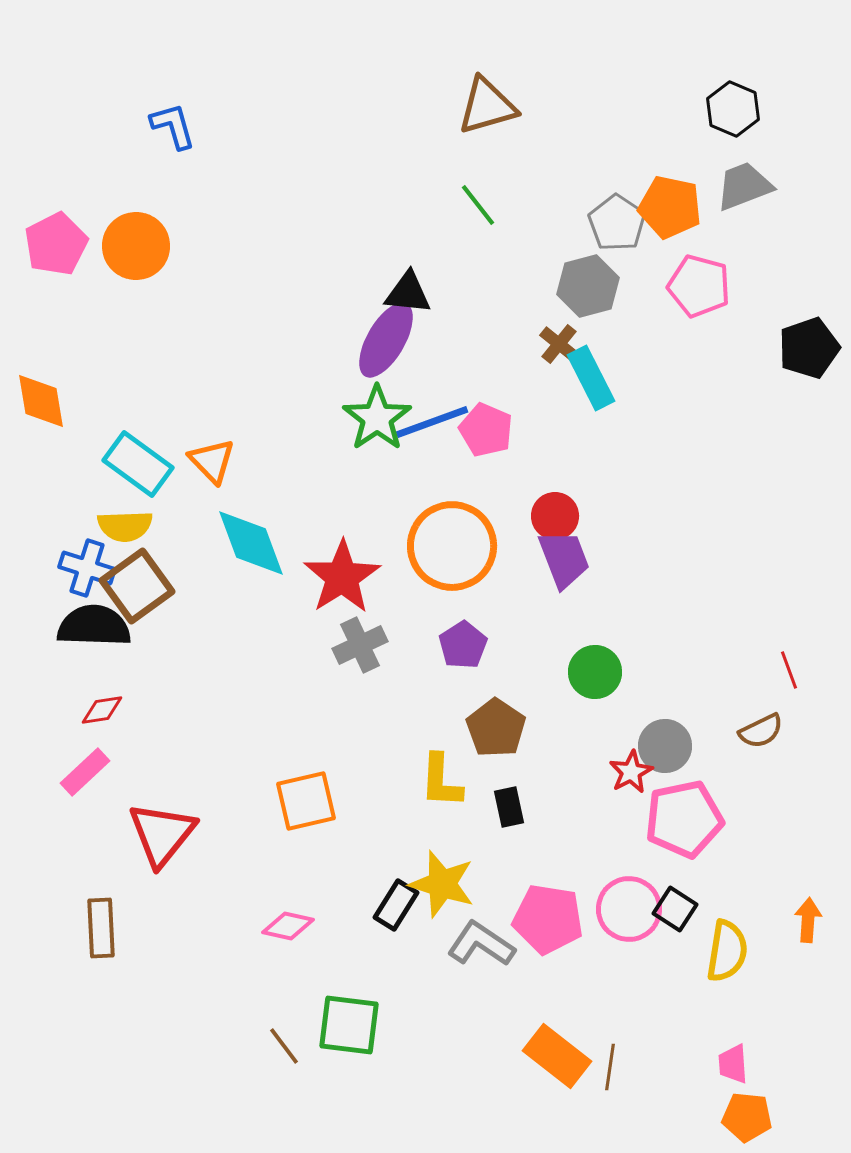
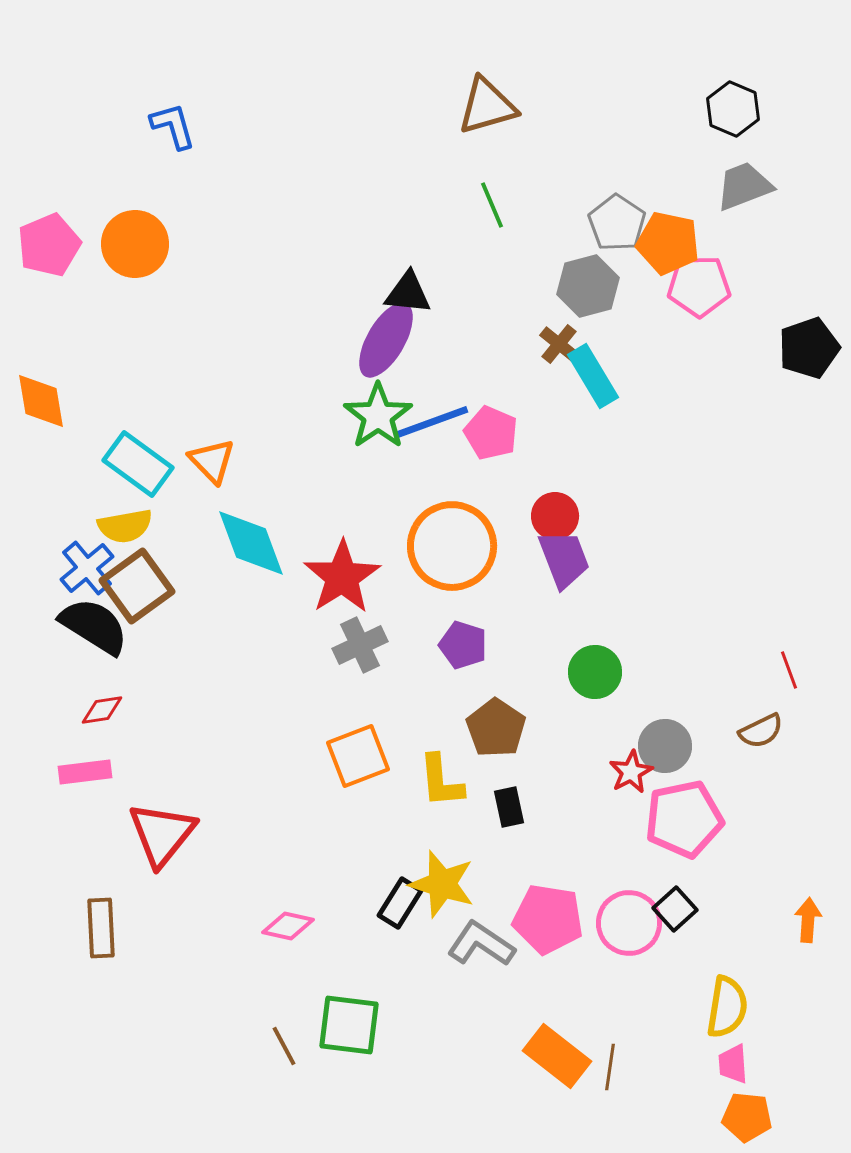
green line at (478, 205): moved 14 px right; rotated 15 degrees clockwise
orange pentagon at (670, 207): moved 2 px left, 36 px down
pink pentagon at (56, 244): moved 7 px left, 1 px down; rotated 4 degrees clockwise
orange circle at (136, 246): moved 1 px left, 2 px up
pink pentagon at (699, 286): rotated 16 degrees counterclockwise
cyan rectangle at (591, 378): moved 2 px right, 2 px up; rotated 4 degrees counterclockwise
green star at (377, 418): moved 1 px right, 2 px up
pink pentagon at (486, 430): moved 5 px right, 3 px down
yellow semicircle at (125, 526): rotated 8 degrees counterclockwise
blue cross at (87, 568): rotated 32 degrees clockwise
black semicircle at (94, 626): rotated 30 degrees clockwise
purple pentagon at (463, 645): rotated 21 degrees counterclockwise
pink rectangle at (85, 772): rotated 36 degrees clockwise
yellow L-shape at (441, 781): rotated 8 degrees counterclockwise
orange square at (306, 801): moved 52 px right, 45 px up; rotated 8 degrees counterclockwise
black rectangle at (396, 905): moved 4 px right, 2 px up
pink circle at (629, 909): moved 14 px down
black square at (675, 909): rotated 15 degrees clockwise
yellow semicircle at (727, 951): moved 56 px down
brown line at (284, 1046): rotated 9 degrees clockwise
